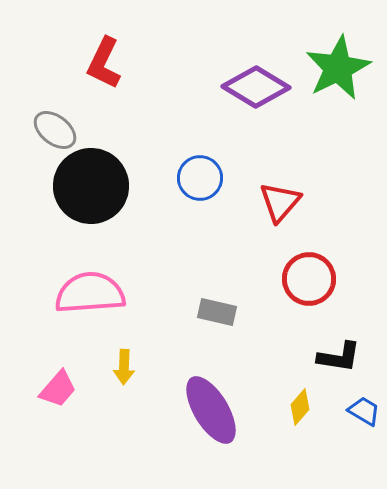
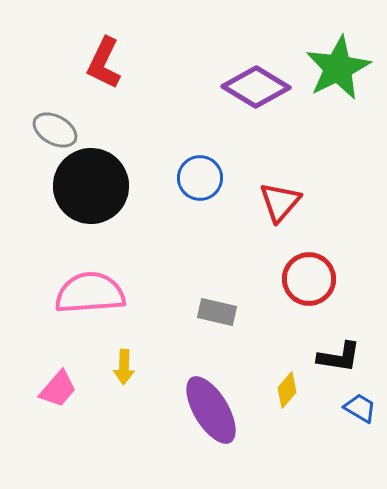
gray ellipse: rotated 9 degrees counterclockwise
yellow diamond: moved 13 px left, 17 px up
blue trapezoid: moved 4 px left, 3 px up
